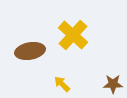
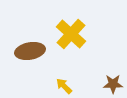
yellow cross: moved 2 px left, 1 px up
yellow arrow: moved 2 px right, 2 px down
